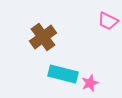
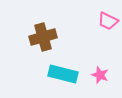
brown cross: rotated 20 degrees clockwise
pink star: moved 10 px right, 8 px up; rotated 30 degrees counterclockwise
